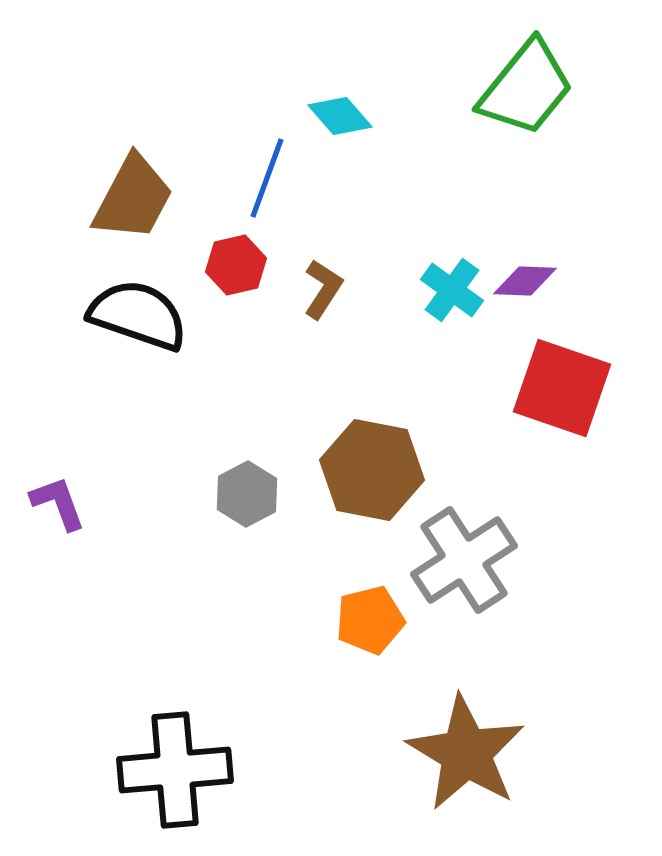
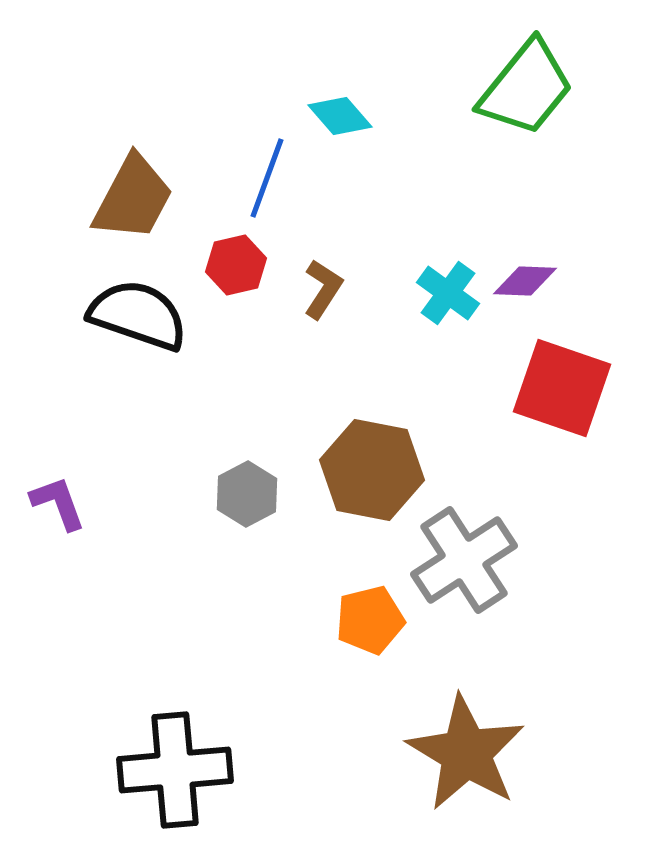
cyan cross: moved 4 px left, 3 px down
